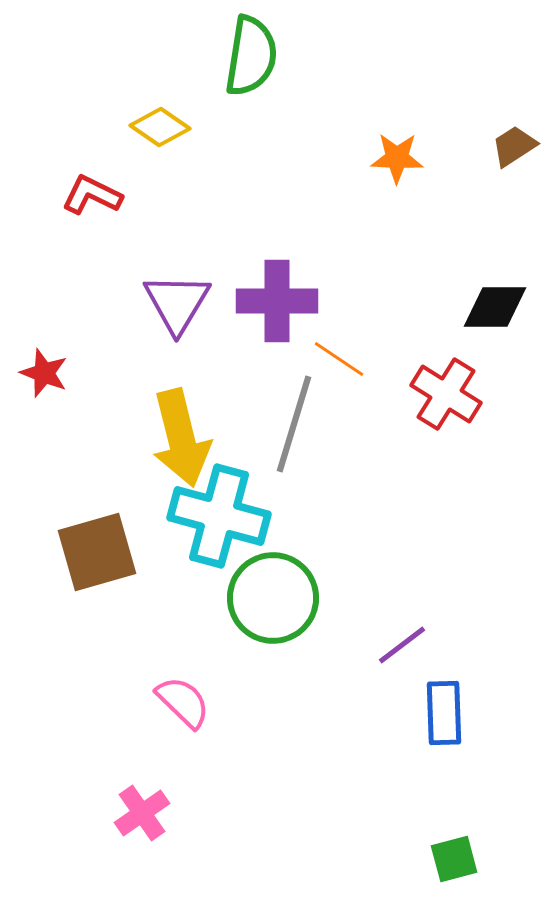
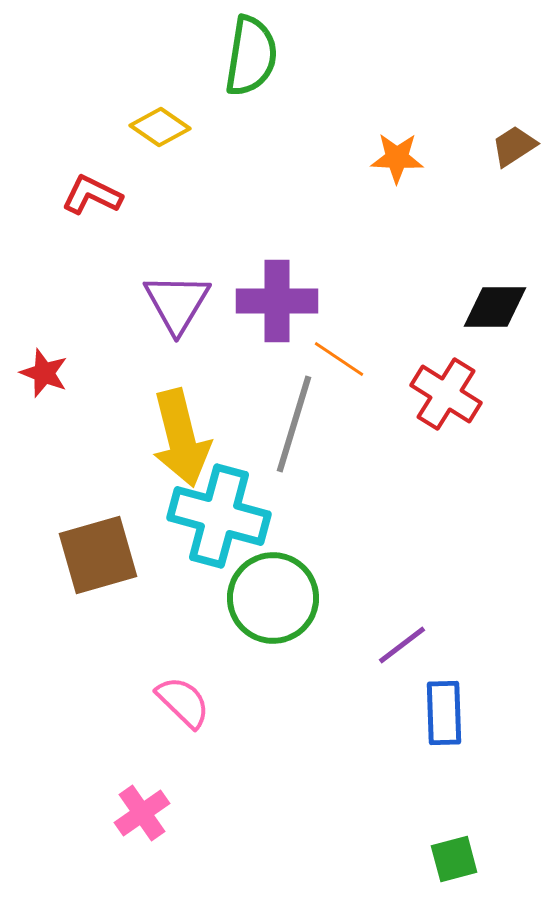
brown square: moved 1 px right, 3 px down
